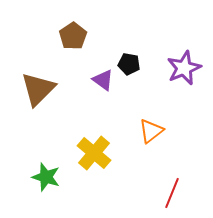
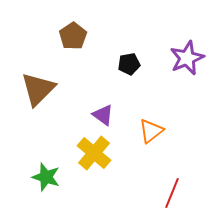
black pentagon: rotated 20 degrees counterclockwise
purple star: moved 3 px right, 10 px up
purple triangle: moved 35 px down
